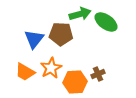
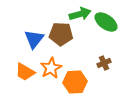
brown cross: moved 6 px right, 11 px up
